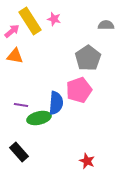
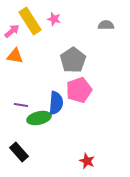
gray pentagon: moved 15 px left, 2 px down
